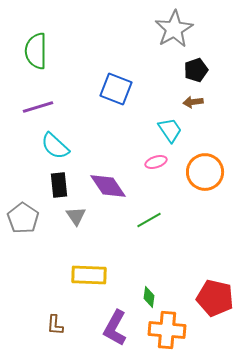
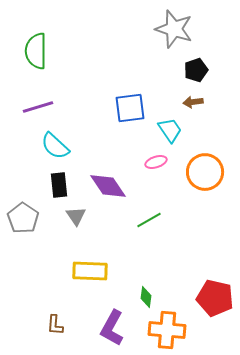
gray star: rotated 24 degrees counterclockwise
blue square: moved 14 px right, 19 px down; rotated 28 degrees counterclockwise
yellow rectangle: moved 1 px right, 4 px up
green diamond: moved 3 px left
purple L-shape: moved 3 px left
